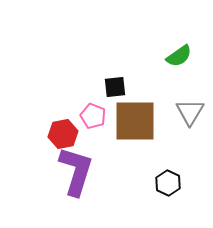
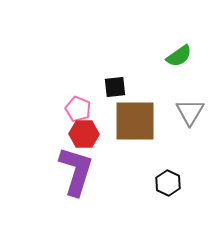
pink pentagon: moved 15 px left, 7 px up
red hexagon: moved 21 px right; rotated 12 degrees clockwise
